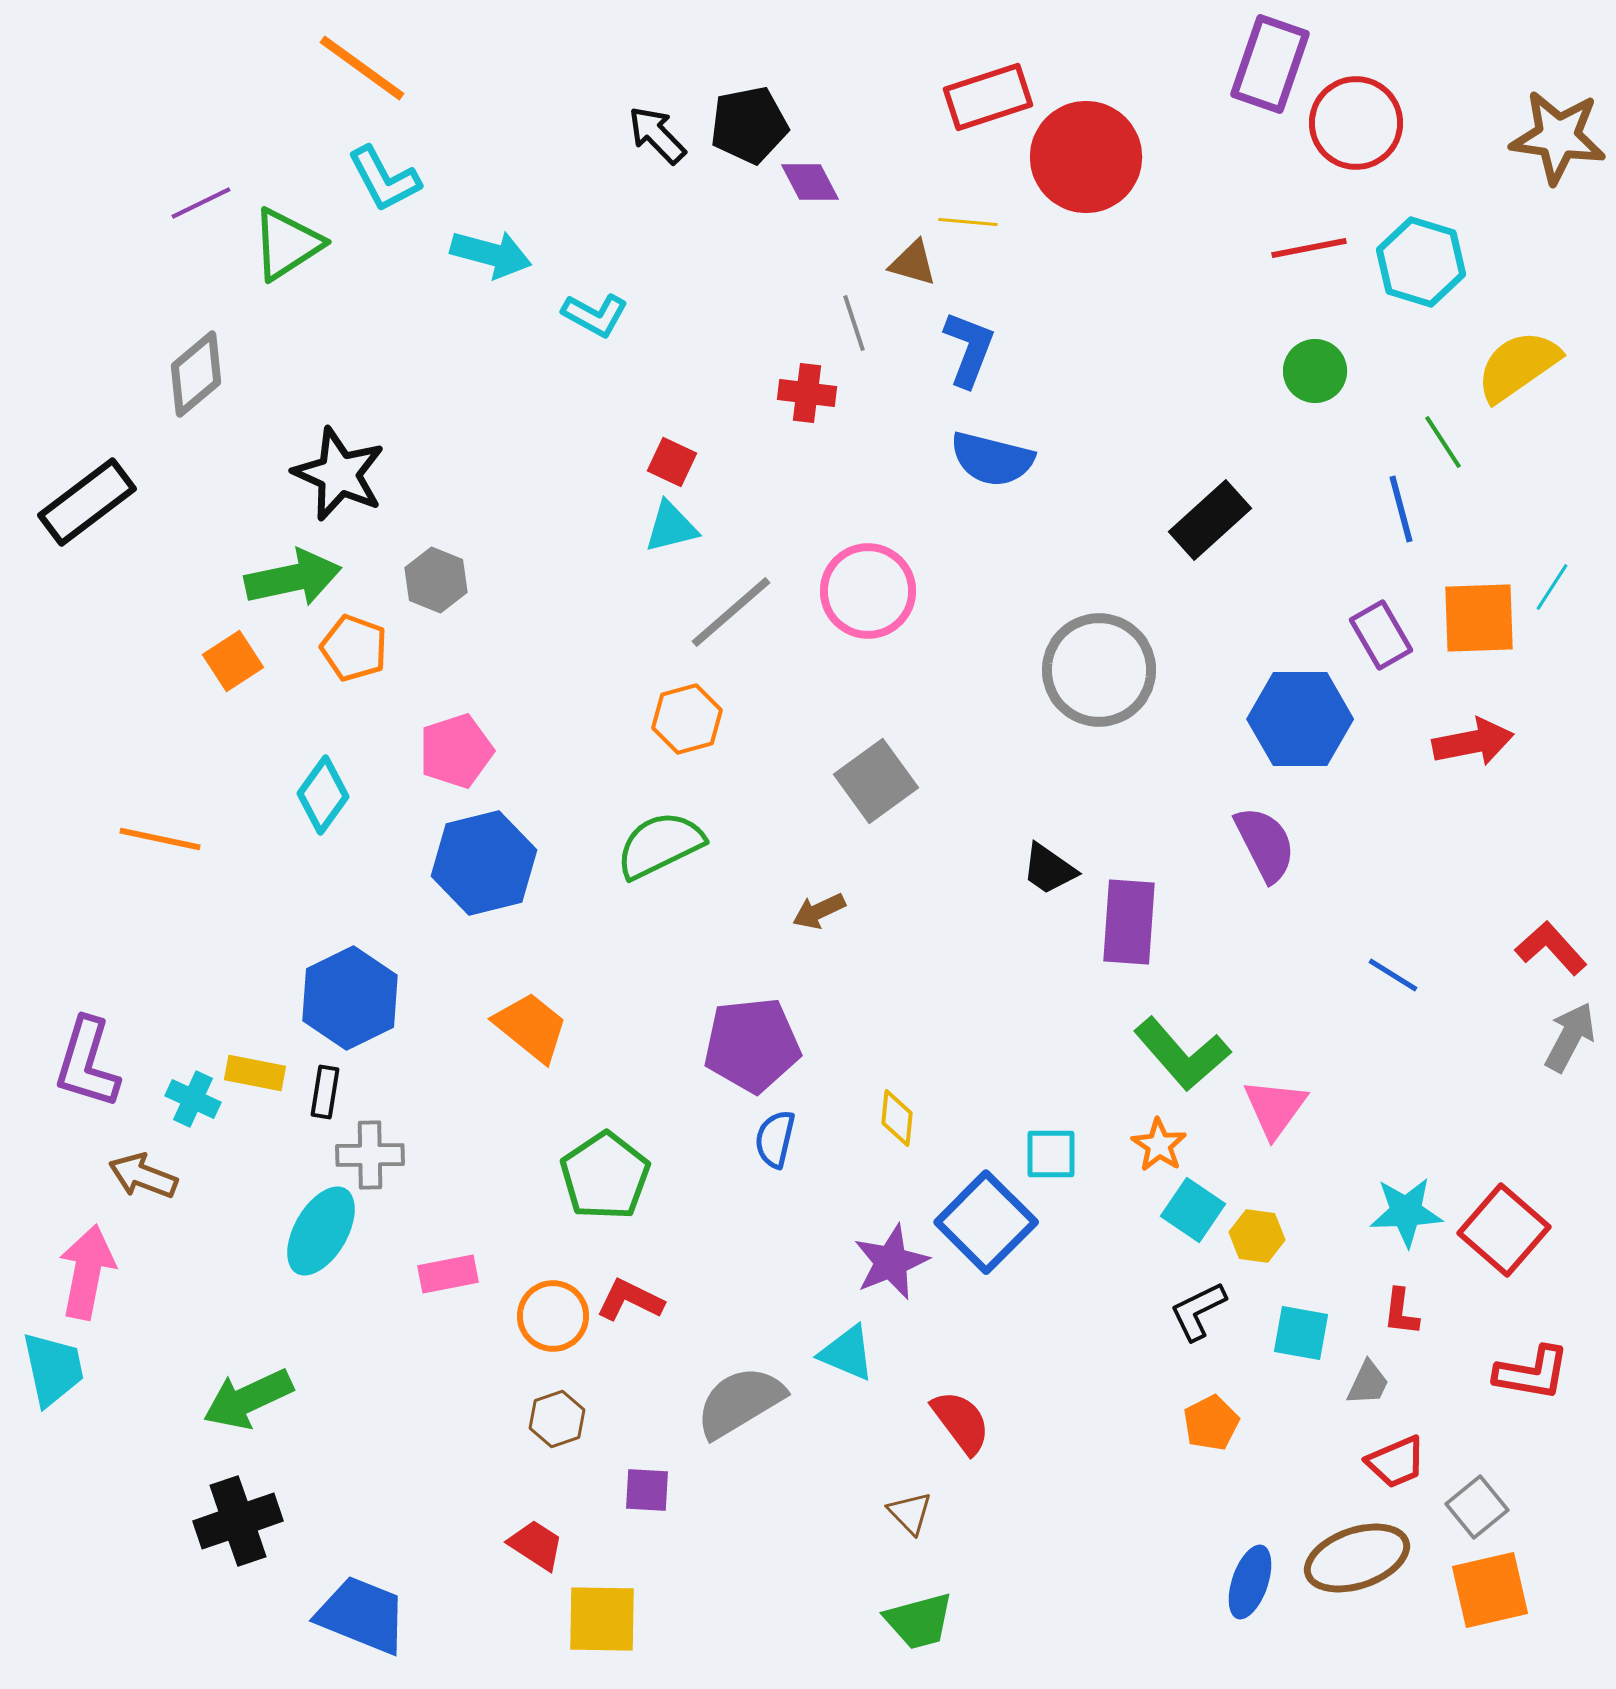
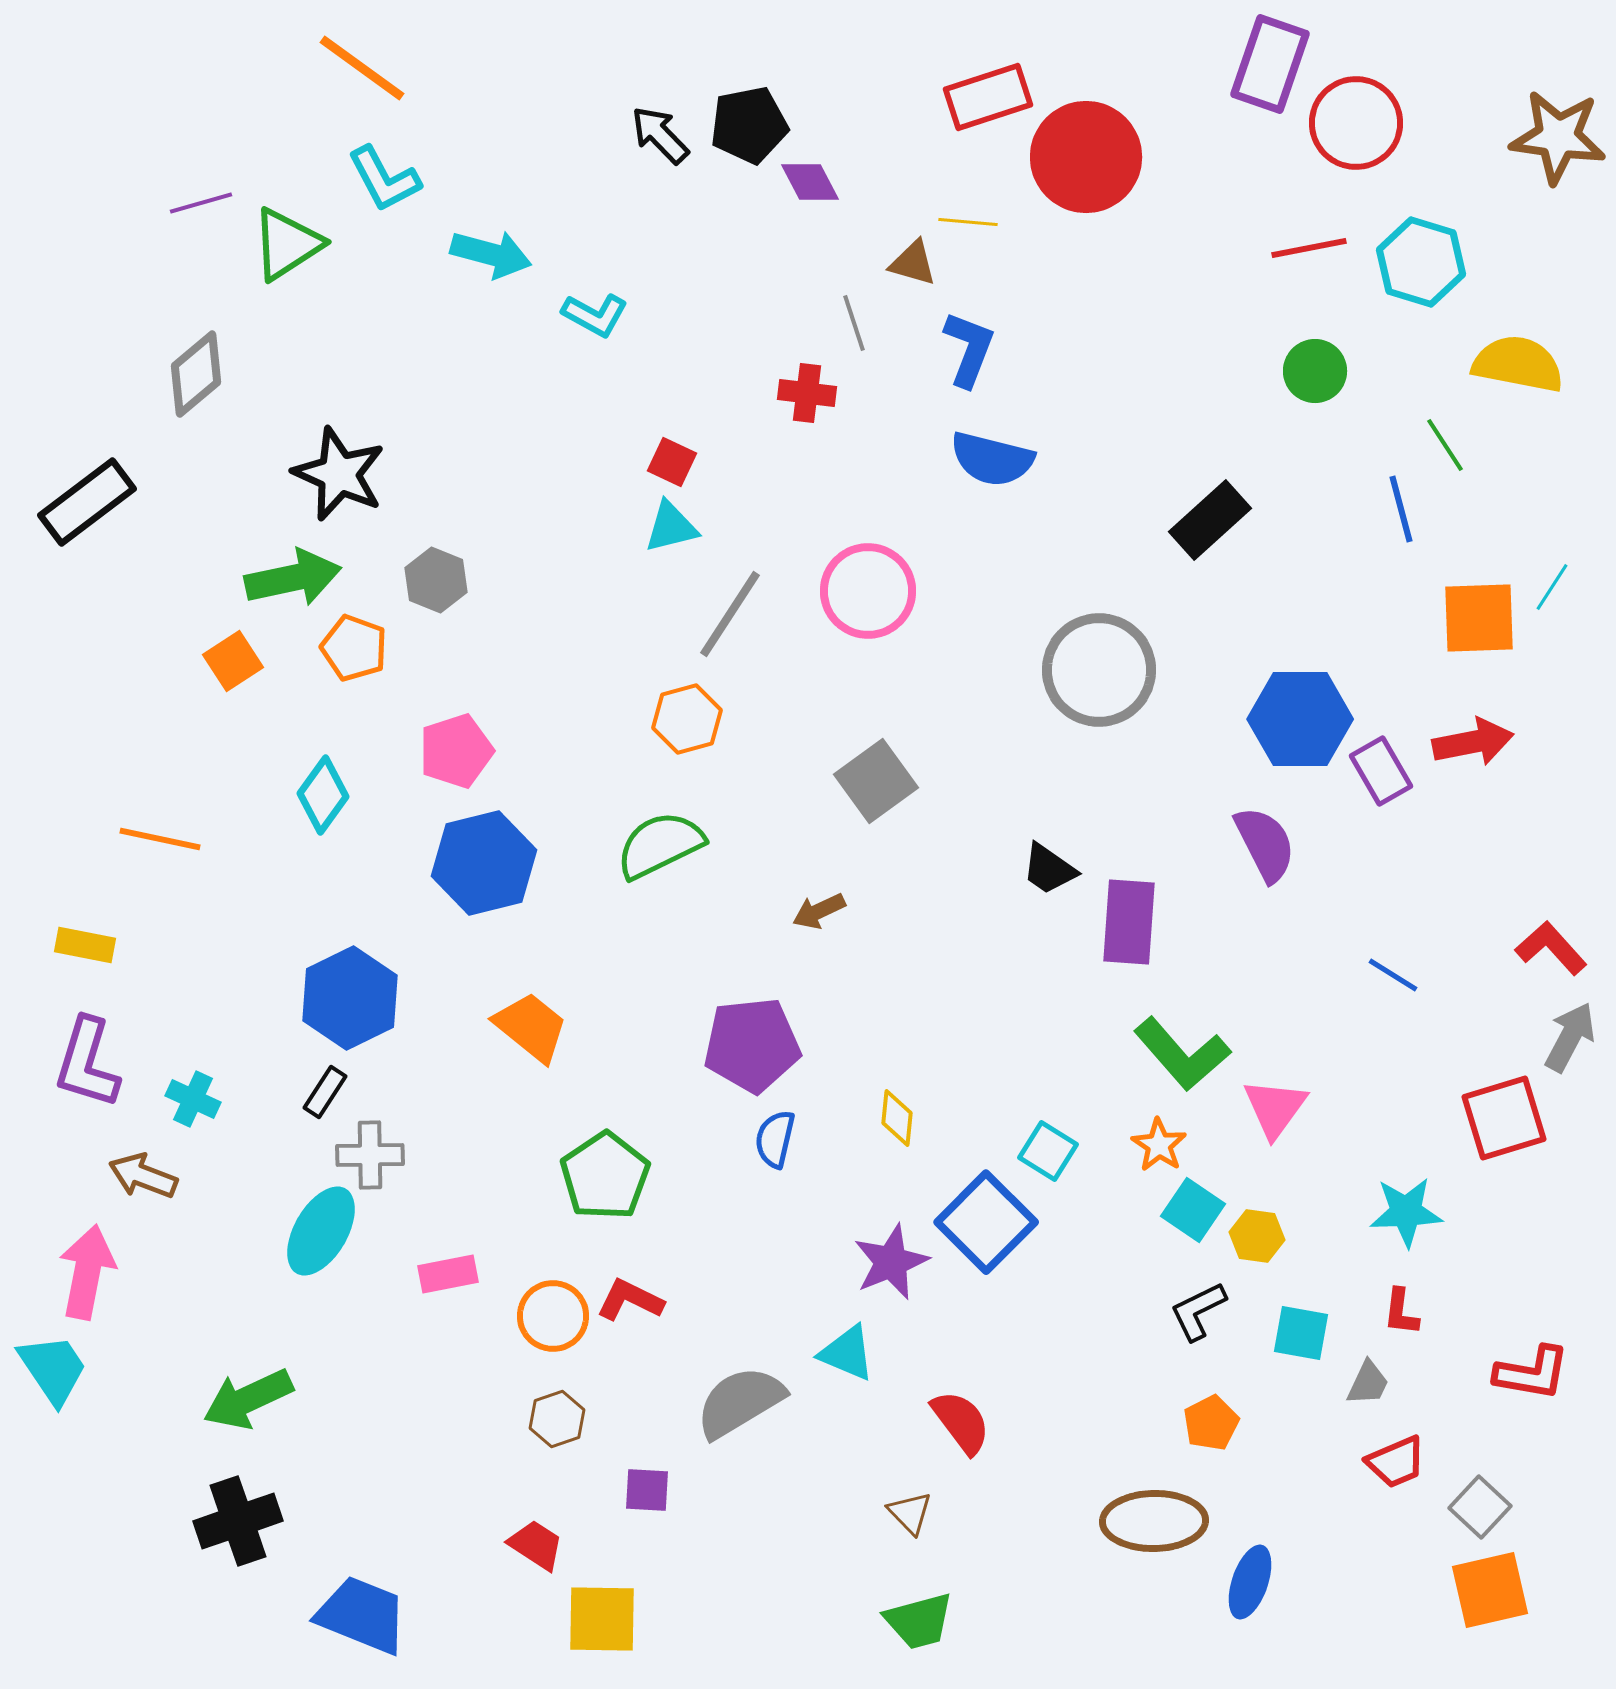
black arrow at (657, 135): moved 3 px right
purple line at (201, 203): rotated 10 degrees clockwise
yellow semicircle at (1518, 366): moved 2 px up; rotated 46 degrees clockwise
green line at (1443, 442): moved 2 px right, 3 px down
gray line at (731, 612): moved 1 px left, 2 px down; rotated 16 degrees counterclockwise
purple rectangle at (1381, 635): moved 136 px down
yellow rectangle at (255, 1073): moved 170 px left, 128 px up
black rectangle at (325, 1092): rotated 24 degrees clockwise
cyan square at (1051, 1154): moved 3 px left, 3 px up; rotated 32 degrees clockwise
red square at (1504, 1230): moved 112 px up; rotated 32 degrees clockwise
cyan trapezoid at (53, 1369): rotated 22 degrees counterclockwise
gray square at (1477, 1507): moved 3 px right; rotated 8 degrees counterclockwise
brown ellipse at (1357, 1558): moved 203 px left, 37 px up; rotated 18 degrees clockwise
